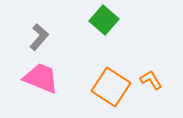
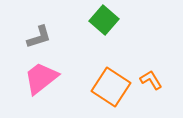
gray L-shape: rotated 32 degrees clockwise
pink trapezoid: rotated 60 degrees counterclockwise
